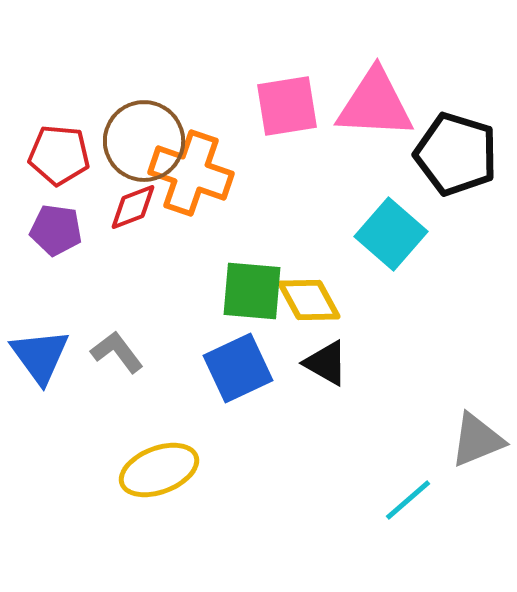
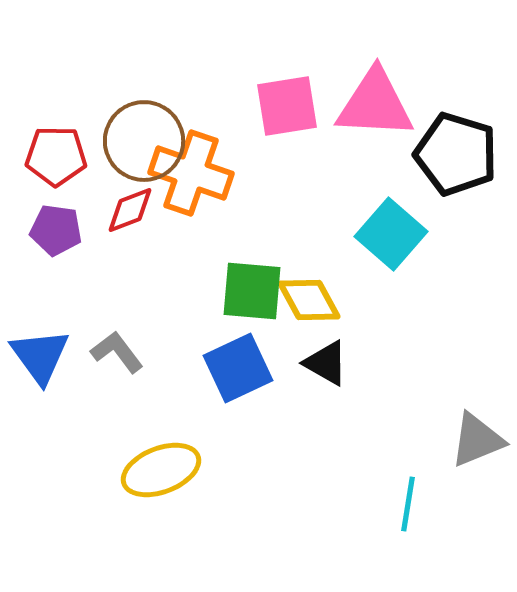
red pentagon: moved 3 px left, 1 px down; rotated 4 degrees counterclockwise
red diamond: moved 3 px left, 3 px down
yellow ellipse: moved 2 px right
cyan line: moved 4 px down; rotated 40 degrees counterclockwise
